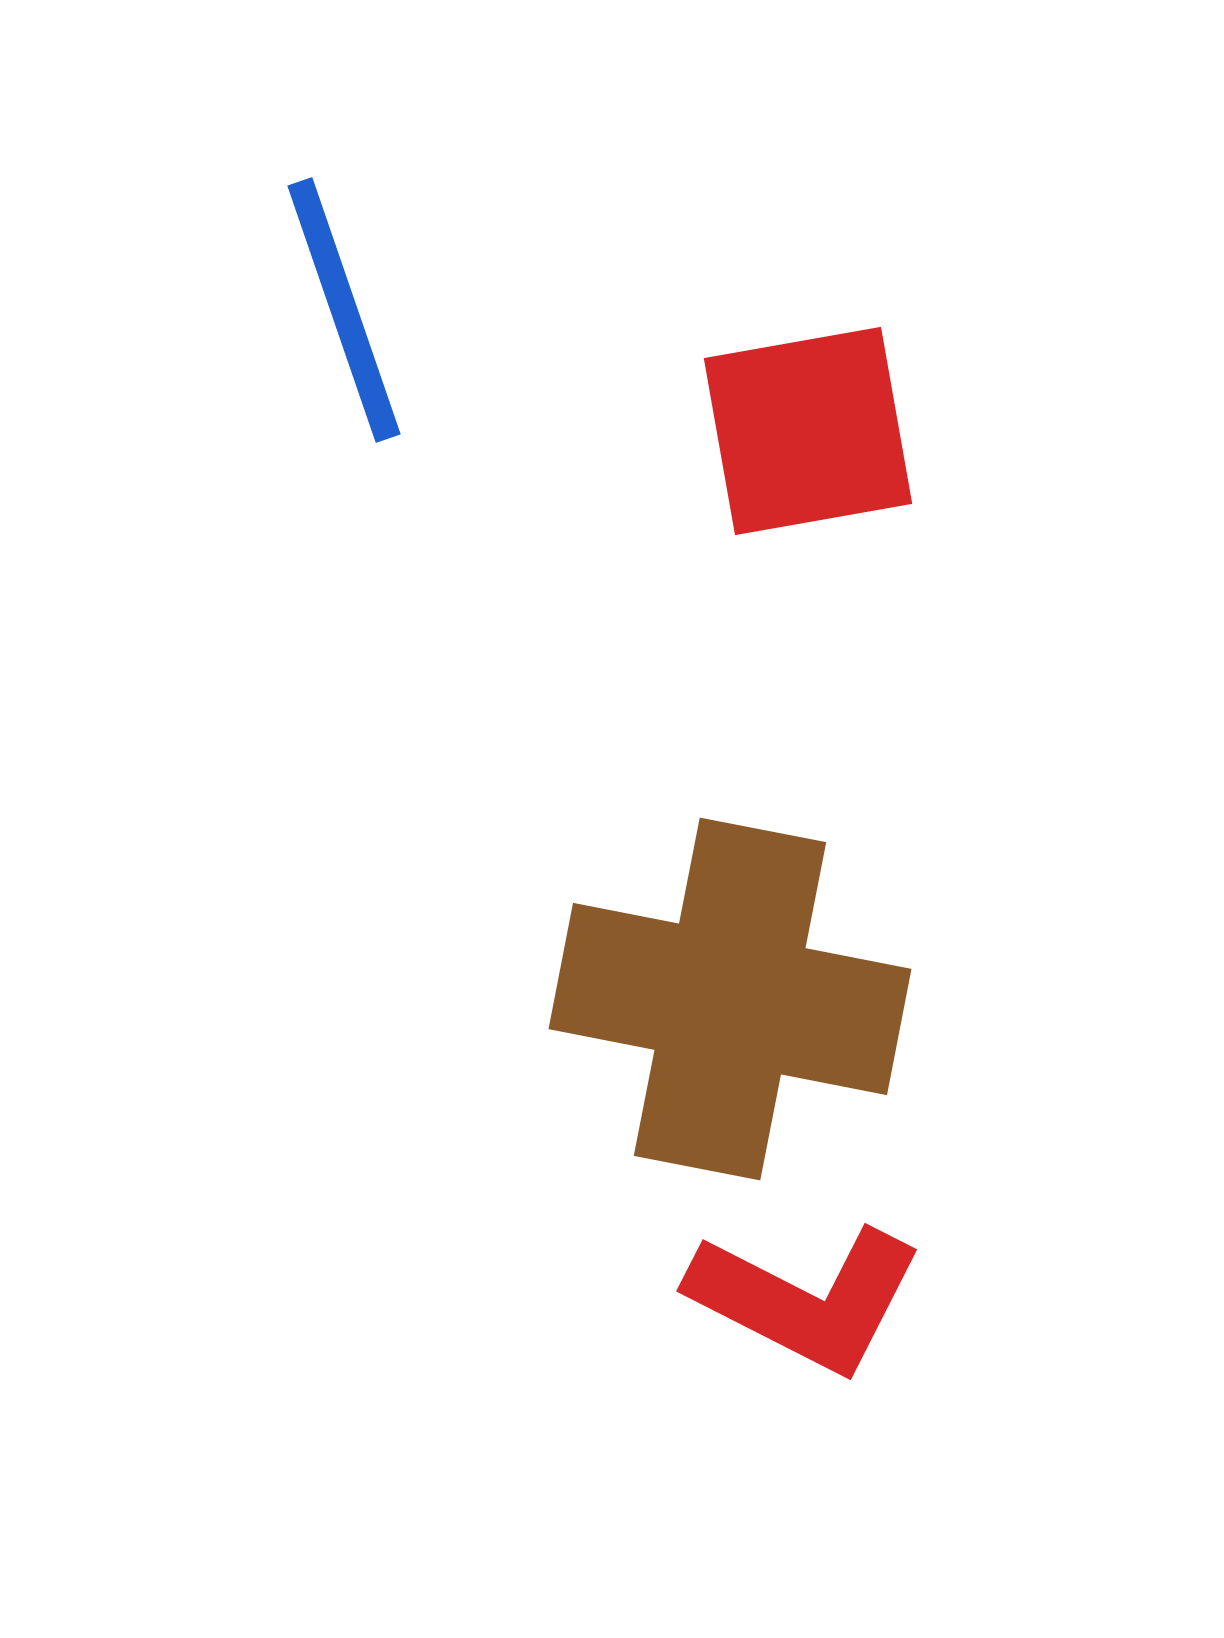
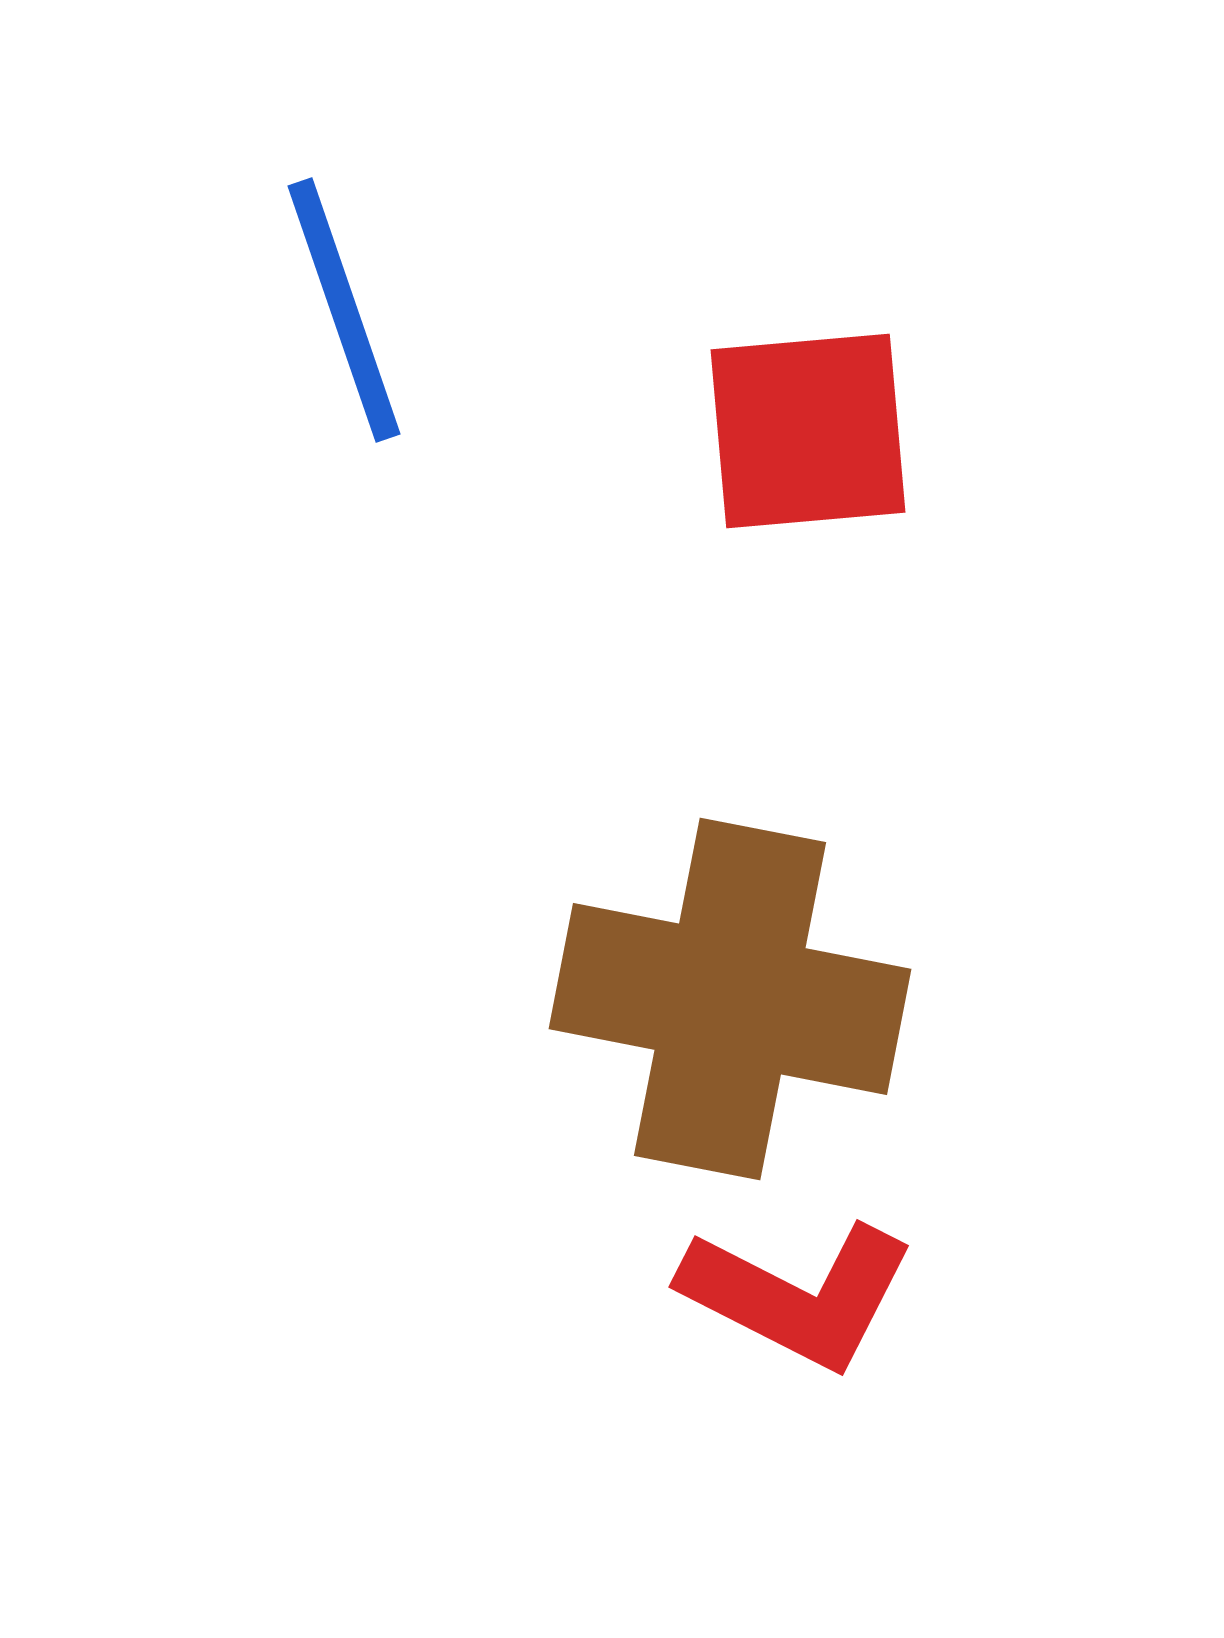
red square: rotated 5 degrees clockwise
red L-shape: moved 8 px left, 4 px up
